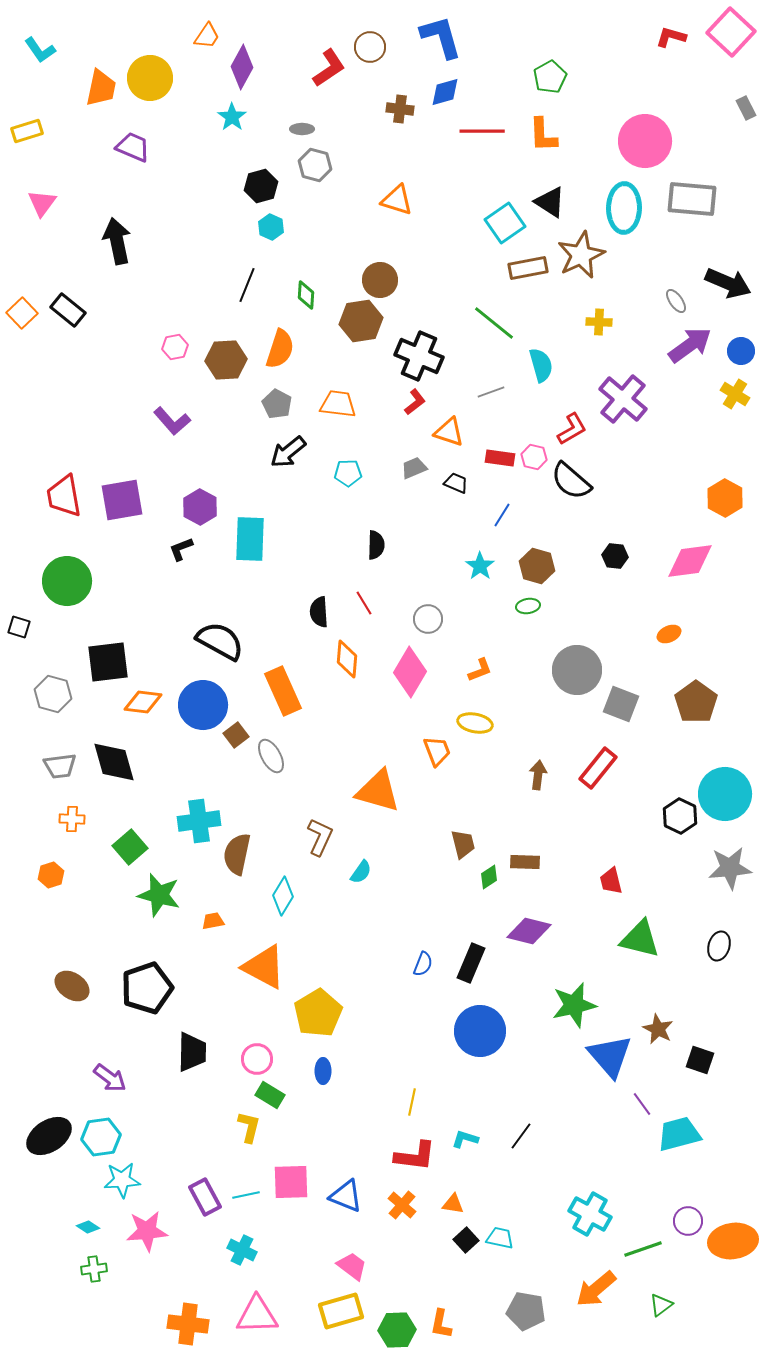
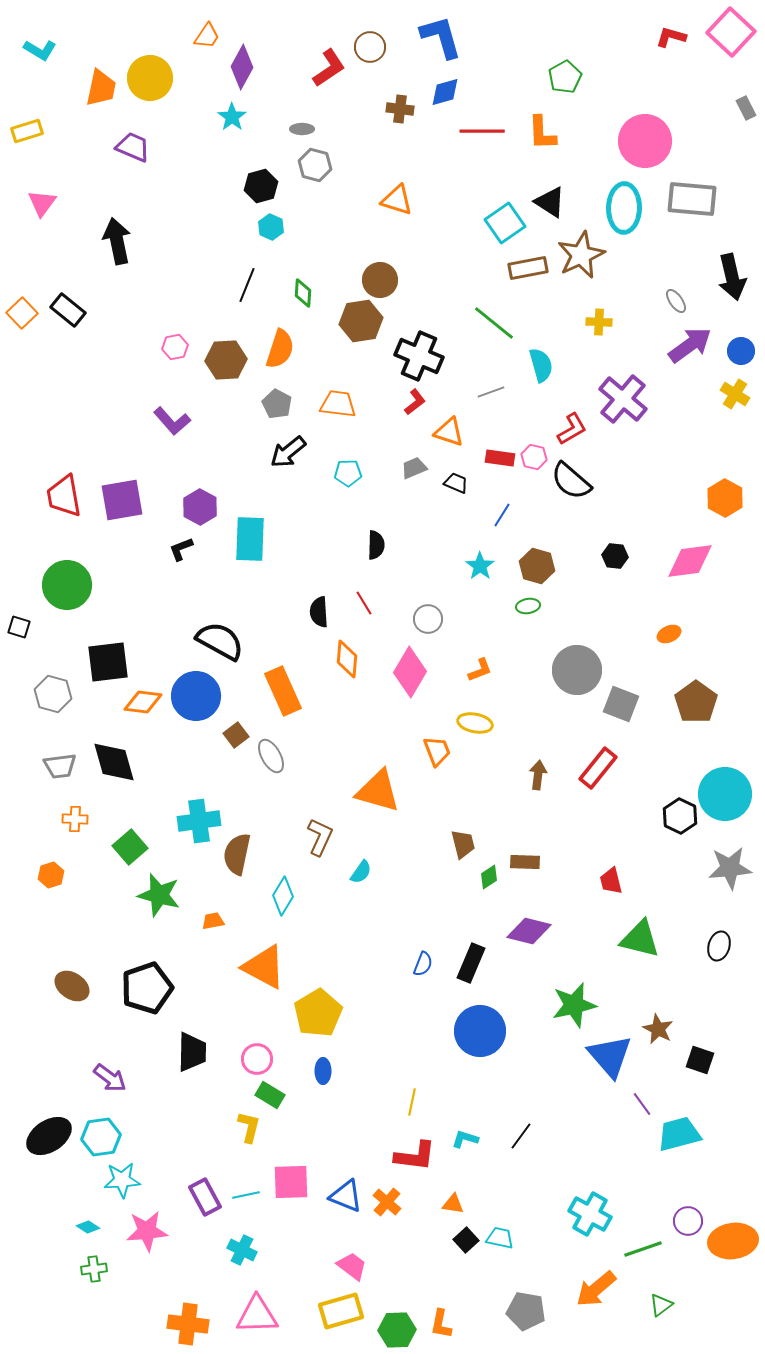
cyan L-shape at (40, 50): rotated 24 degrees counterclockwise
green pentagon at (550, 77): moved 15 px right
orange L-shape at (543, 135): moved 1 px left, 2 px up
black arrow at (728, 283): moved 4 px right, 6 px up; rotated 54 degrees clockwise
green diamond at (306, 295): moved 3 px left, 2 px up
green circle at (67, 581): moved 4 px down
blue circle at (203, 705): moved 7 px left, 9 px up
orange cross at (72, 819): moved 3 px right
orange cross at (402, 1205): moved 15 px left, 3 px up
